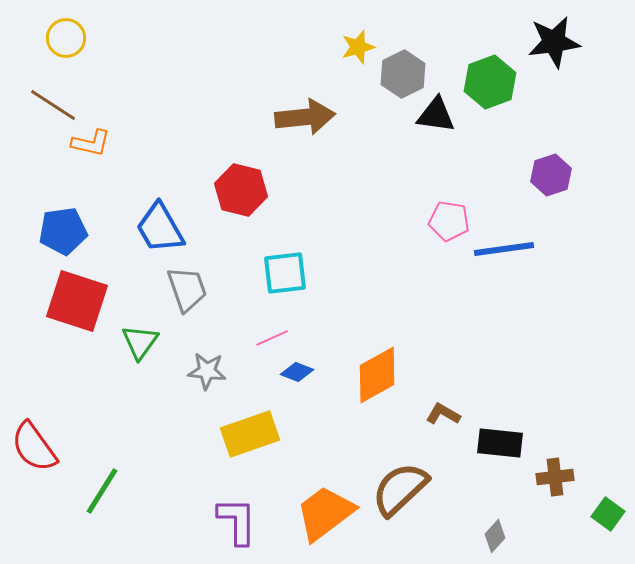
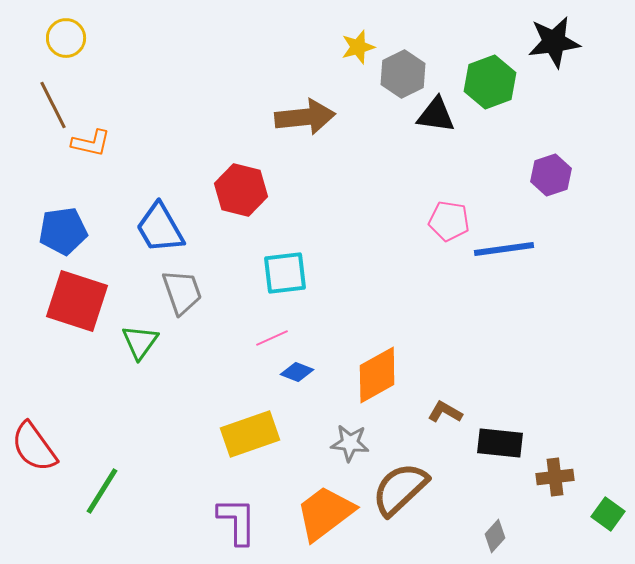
brown line: rotated 30 degrees clockwise
gray trapezoid: moved 5 px left, 3 px down
gray star: moved 143 px right, 72 px down
brown L-shape: moved 2 px right, 2 px up
